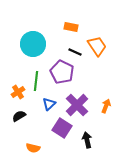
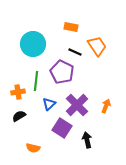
orange cross: rotated 24 degrees clockwise
